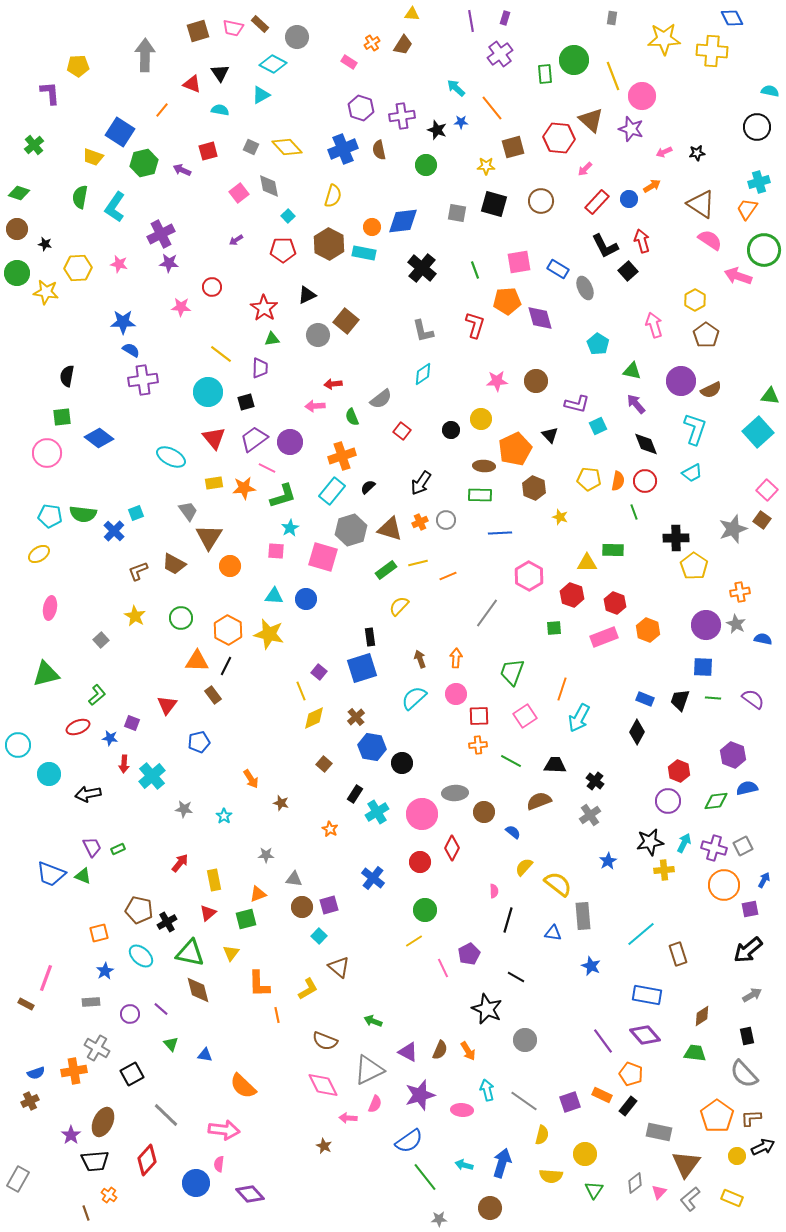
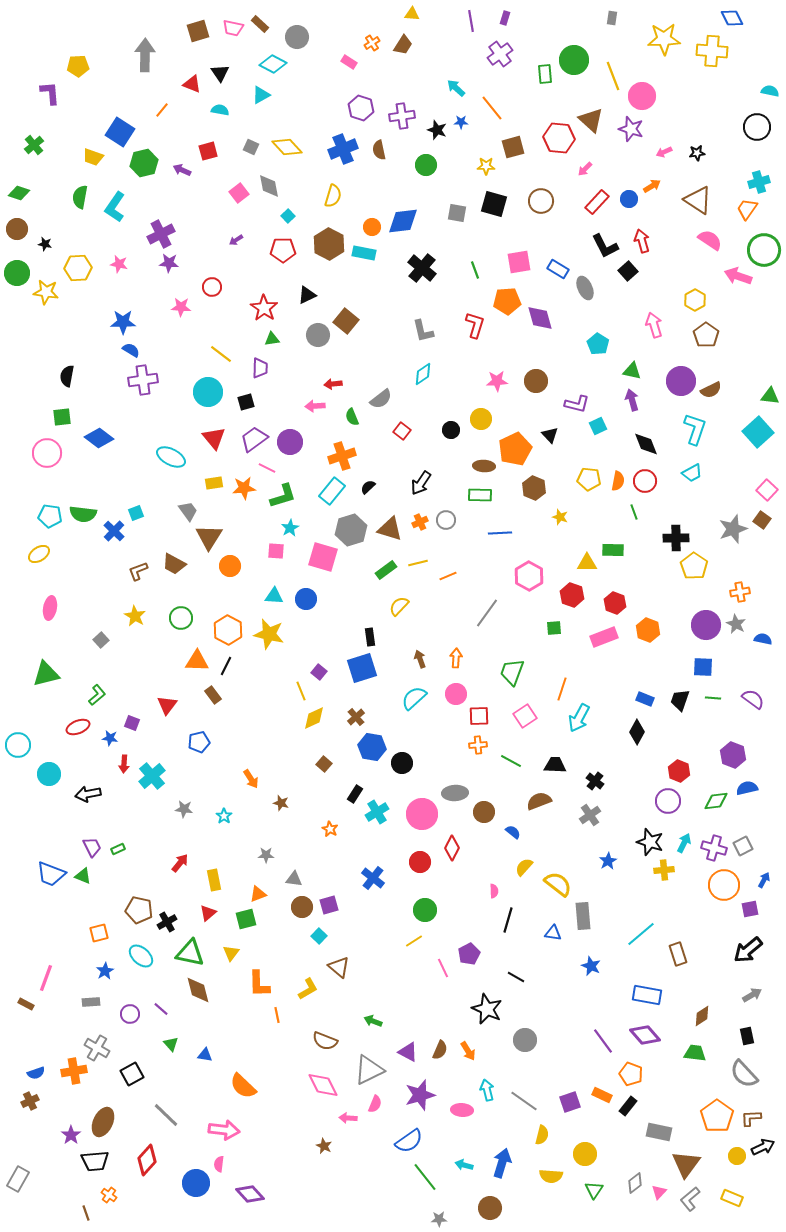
brown triangle at (701, 204): moved 3 px left, 4 px up
purple arrow at (636, 404): moved 4 px left, 4 px up; rotated 25 degrees clockwise
black star at (650, 842): rotated 28 degrees clockwise
